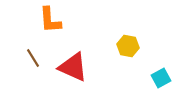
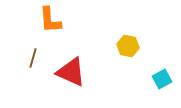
brown line: rotated 48 degrees clockwise
red triangle: moved 2 px left, 5 px down
cyan square: moved 1 px right, 1 px down
